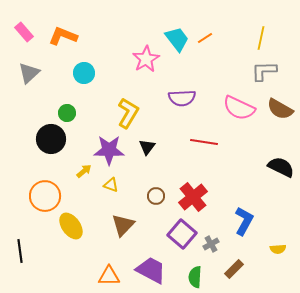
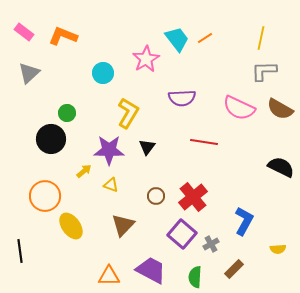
pink rectangle: rotated 12 degrees counterclockwise
cyan circle: moved 19 px right
